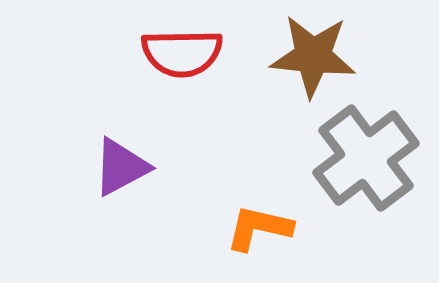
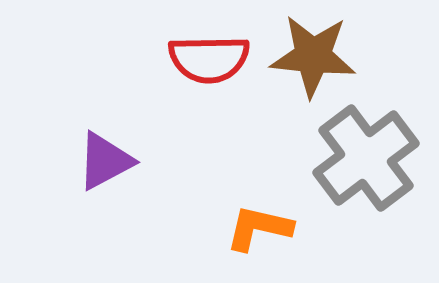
red semicircle: moved 27 px right, 6 px down
purple triangle: moved 16 px left, 6 px up
